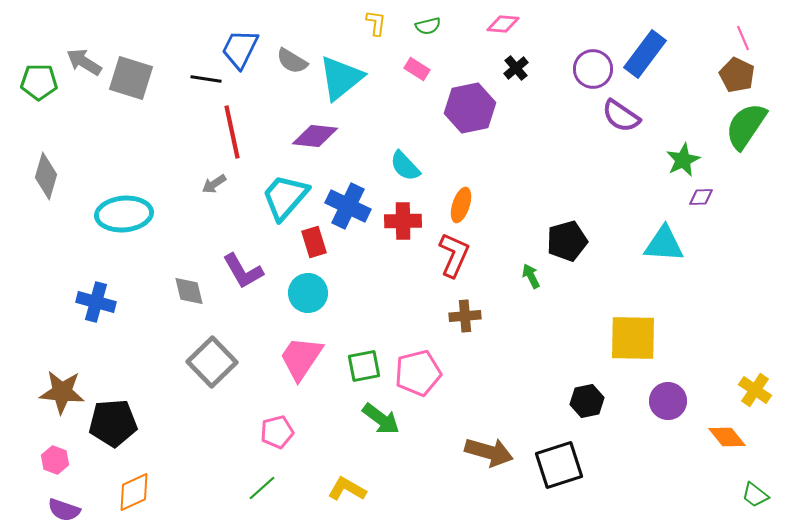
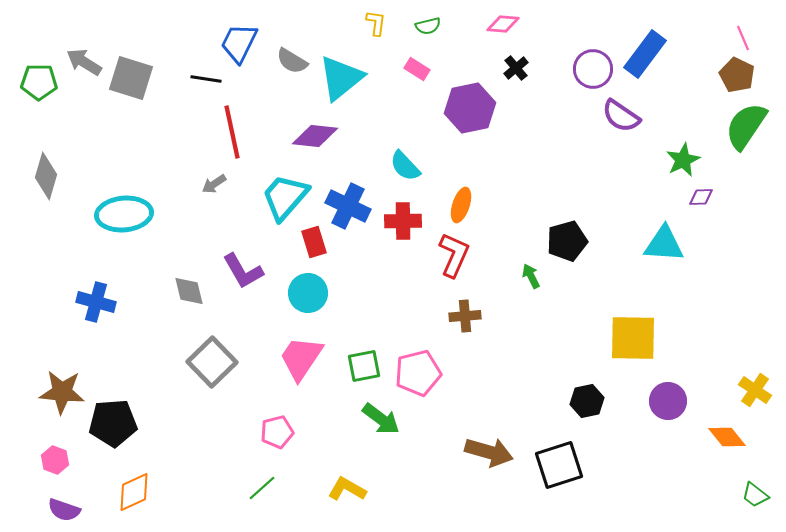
blue trapezoid at (240, 49): moved 1 px left, 6 px up
